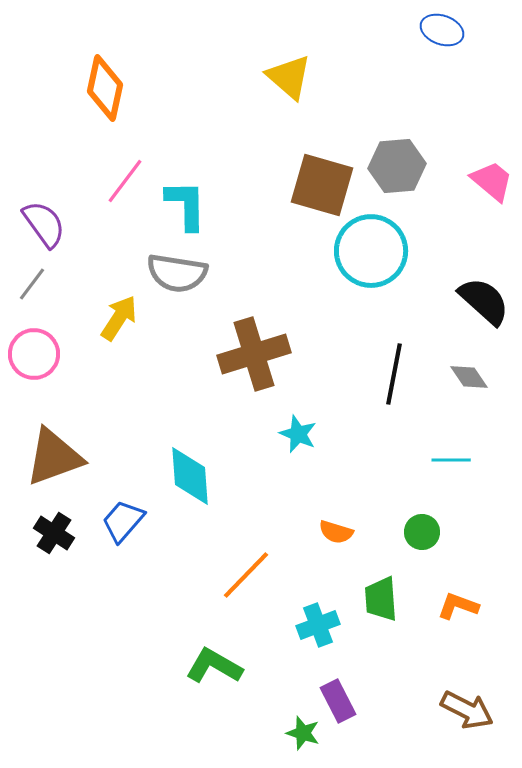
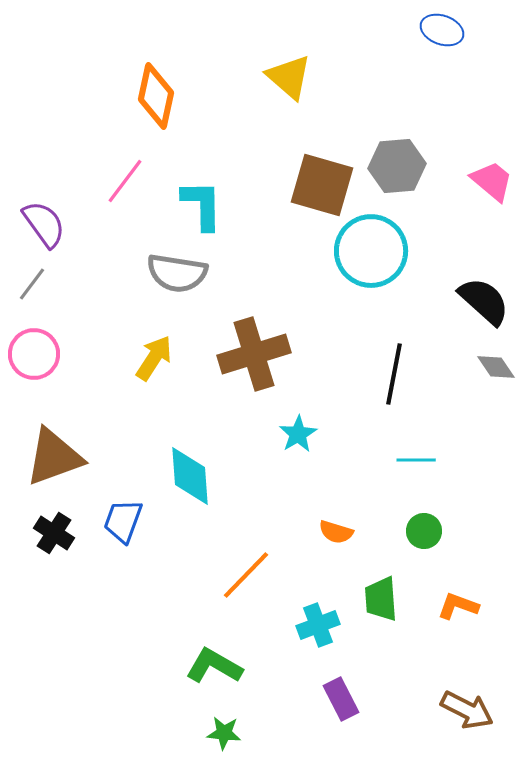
orange diamond: moved 51 px right, 8 px down
cyan L-shape: moved 16 px right
yellow arrow: moved 35 px right, 40 px down
gray diamond: moved 27 px right, 10 px up
cyan star: rotated 18 degrees clockwise
cyan line: moved 35 px left
blue trapezoid: rotated 21 degrees counterclockwise
green circle: moved 2 px right, 1 px up
purple rectangle: moved 3 px right, 2 px up
green star: moved 79 px left; rotated 12 degrees counterclockwise
